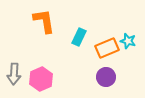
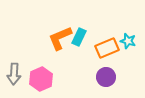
orange L-shape: moved 16 px right, 17 px down; rotated 104 degrees counterclockwise
